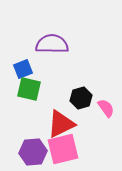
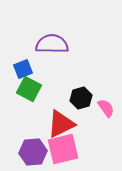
green square: rotated 15 degrees clockwise
